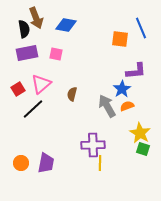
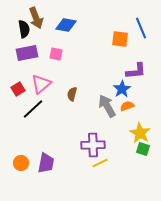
yellow line: rotated 63 degrees clockwise
